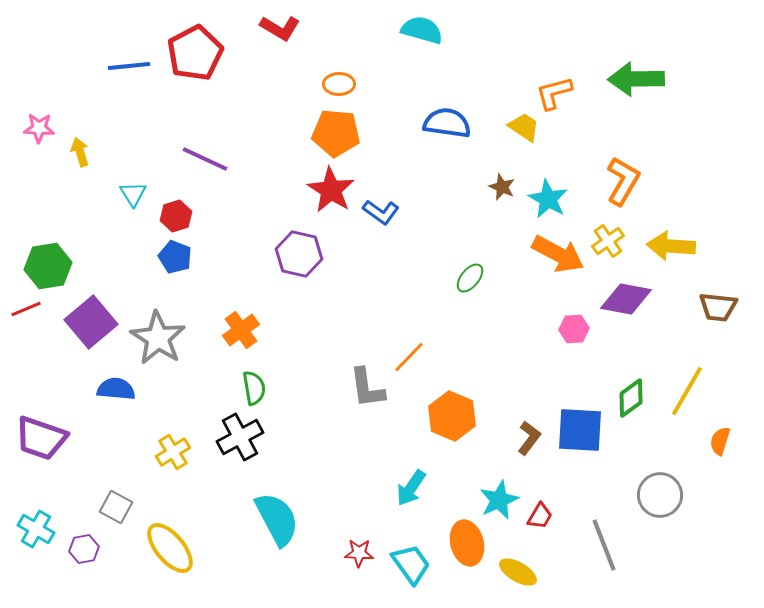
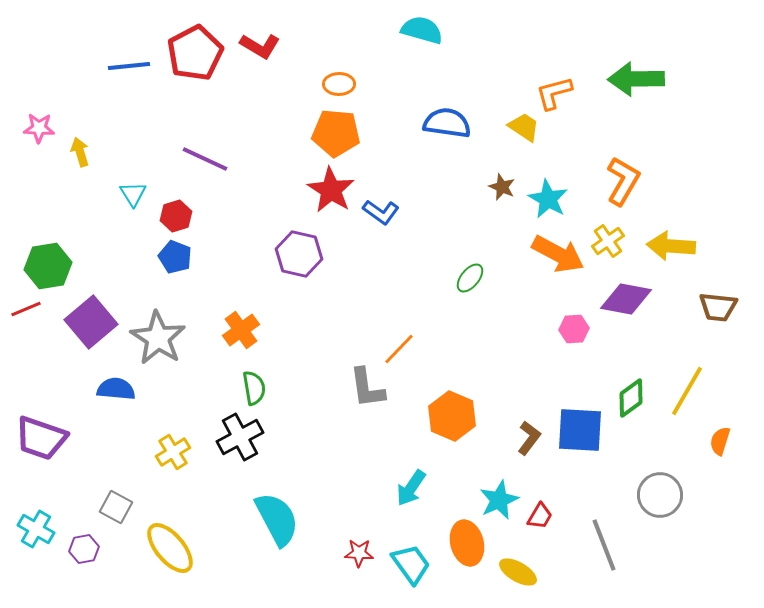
red L-shape at (280, 28): moved 20 px left, 18 px down
orange line at (409, 357): moved 10 px left, 8 px up
